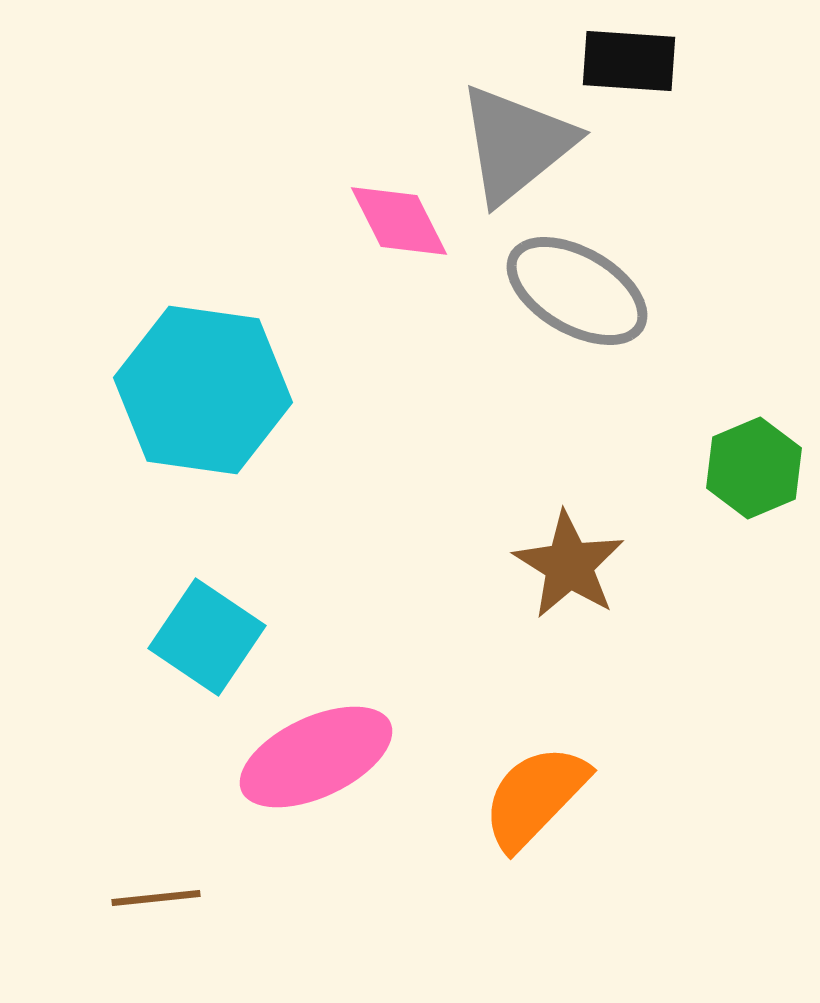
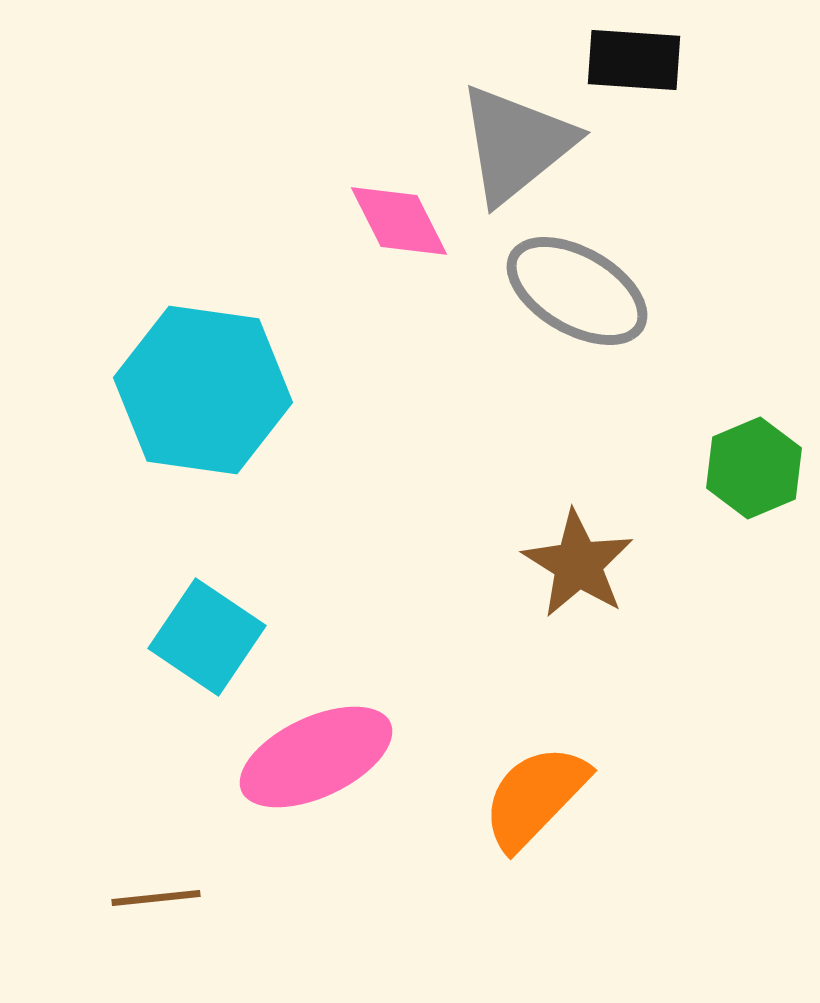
black rectangle: moved 5 px right, 1 px up
brown star: moved 9 px right, 1 px up
